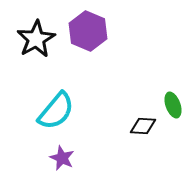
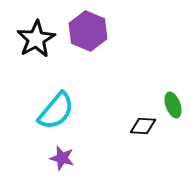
purple star: rotated 10 degrees counterclockwise
